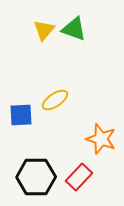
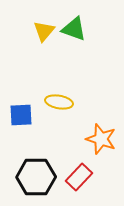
yellow triangle: moved 1 px down
yellow ellipse: moved 4 px right, 2 px down; rotated 44 degrees clockwise
